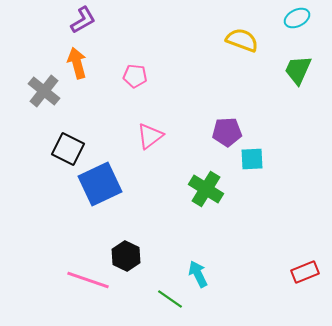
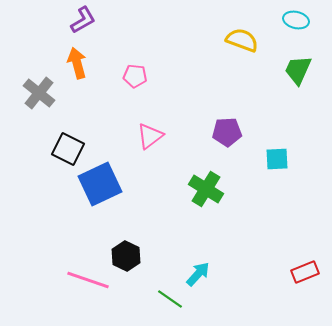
cyan ellipse: moved 1 px left, 2 px down; rotated 40 degrees clockwise
gray cross: moved 5 px left, 2 px down
cyan square: moved 25 px right
cyan arrow: rotated 68 degrees clockwise
